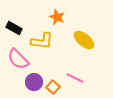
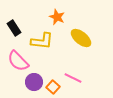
black rectangle: rotated 28 degrees clockwise
yellow ellipse: moved 3 px left, 2 px up
pink semicircle: moved 2 px down
pink line: moved 2 px left
